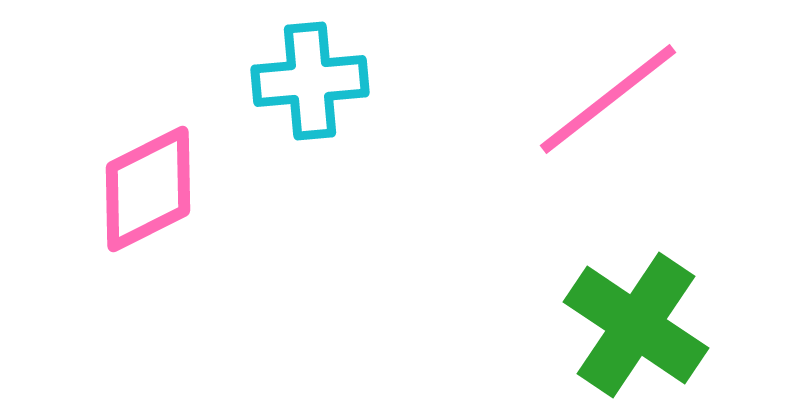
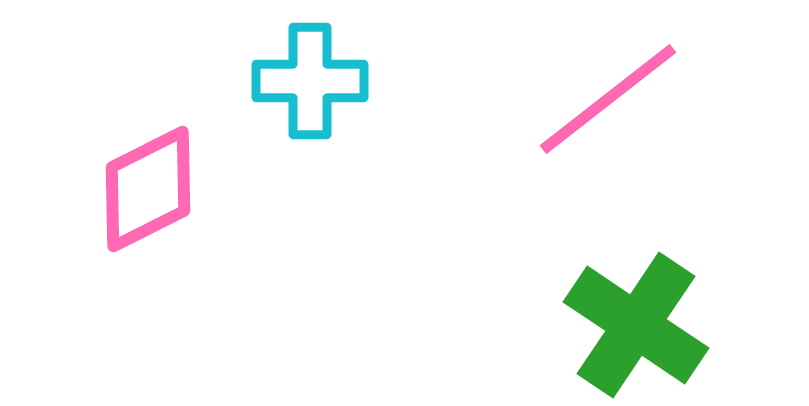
cyan cross: rotated 5 degrees clockwise
